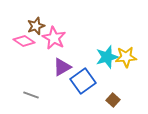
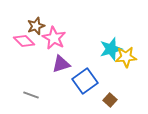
pink diamond: rotated 10 degrees clockwise
cyan star: moved 4 px right, 8 px up
purple triangle: moved 1 px left, 3 px up; rotated 12 degrees clockwise
blue square: moved 2 px right
brown square: moved 3 px left
